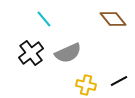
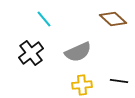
brown diamond: rotated 8 degrees counterclockwise
gray semicircle: moved 10 px right, 1 px up
black line: rotated 36 degrees clockwise
yellow cross: moved 4 px left; rotated 18 degrees counterclockwise
